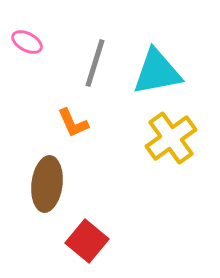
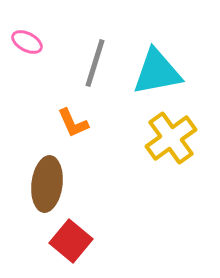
red square: moved 16 px left
